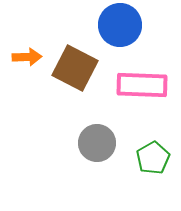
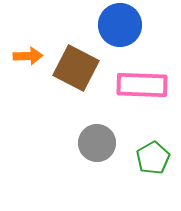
orange arrow: moved 1 px right, 1 px up
brown square: moved 1 px right
